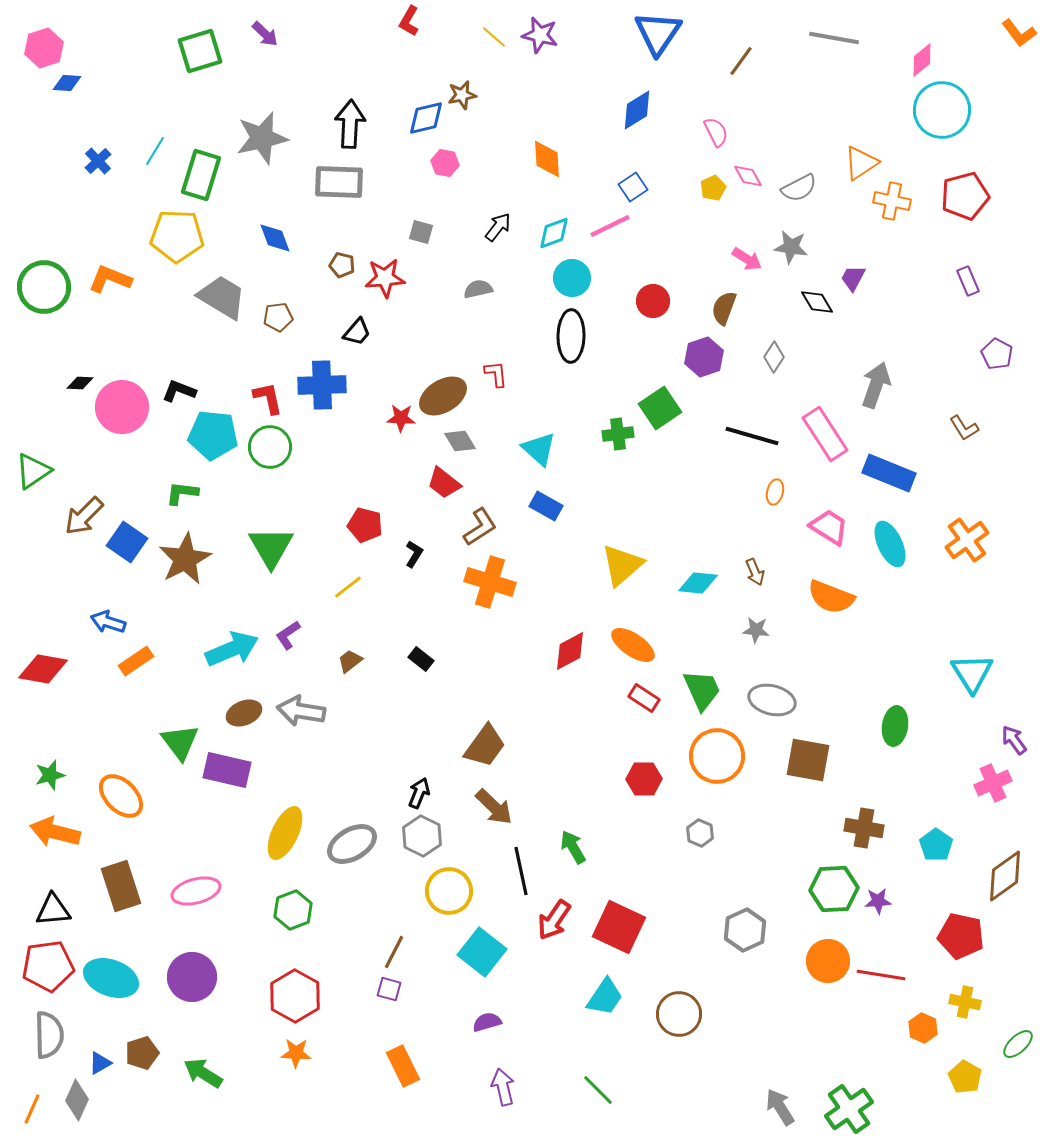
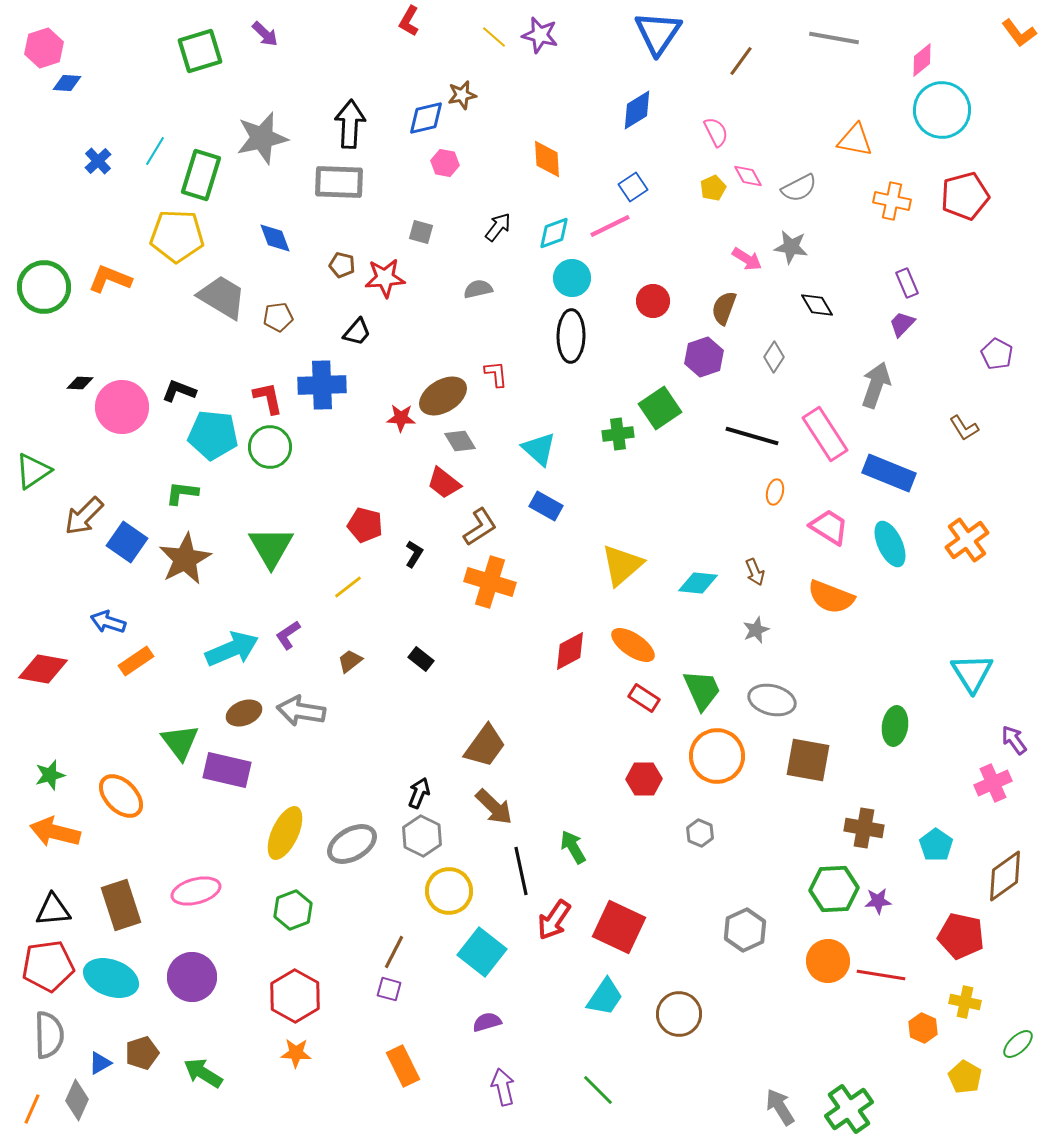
orange triangle at (861, 163): moved 6 px left, 23 px up; rotated 45 degrees clockwise
purple trapezoid at (853, 278): moved 49 px right, 46 px down; rotated 16 degrees clockwise
purple rectangle at (968, 281): moved 61 px left, 2 px down
black diamond at (817, 302): moved 3 px down
gray star at (756, 630): rotated 28 degrees counterclockwise
brown rectangle at (121, 886): moved 19 px down
